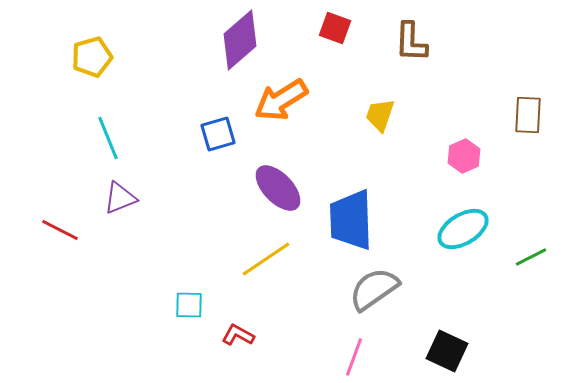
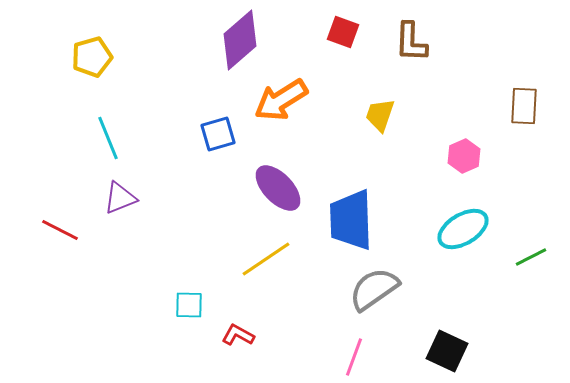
red square: moved 8 px right, 4 px down
brown rectangle: moved 4 px left, 9 px up
